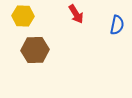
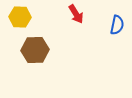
yellow hexagon: moved 3 px left, 1 px down
